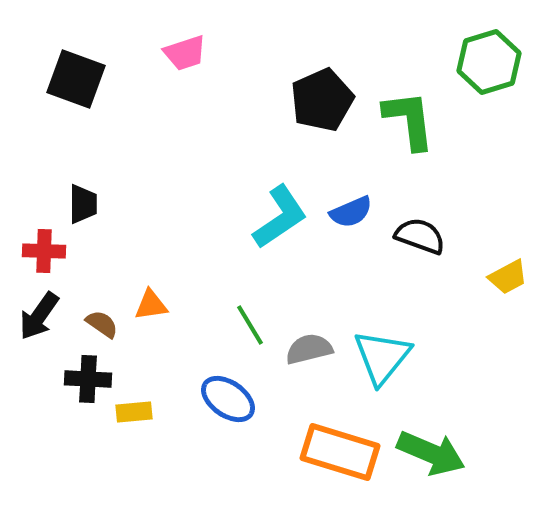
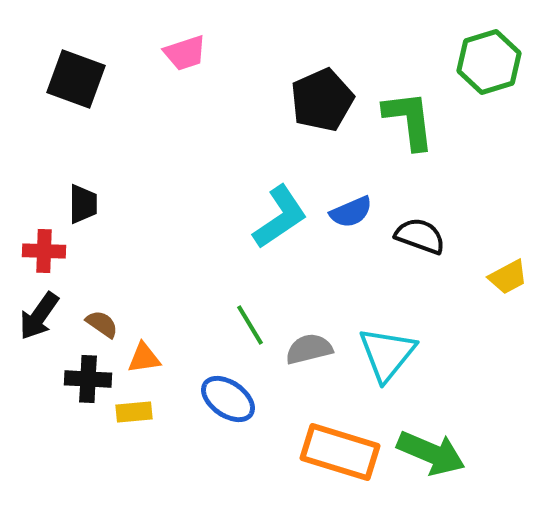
orange triangle: moved 7 px left, 53 px down
cyan triangle: moved 5 px right, 3 px up
